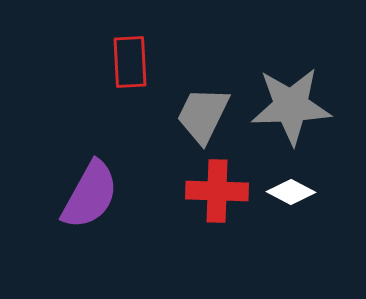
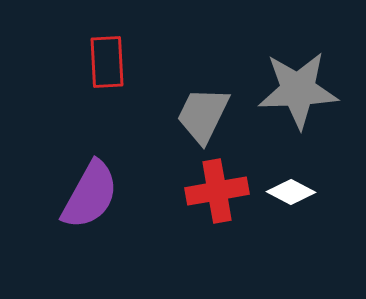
red rectangle: moved 23 px left
gray star: moved 7 px right, 16 px up
red cross: rotated 12 degrees counterclockwise
